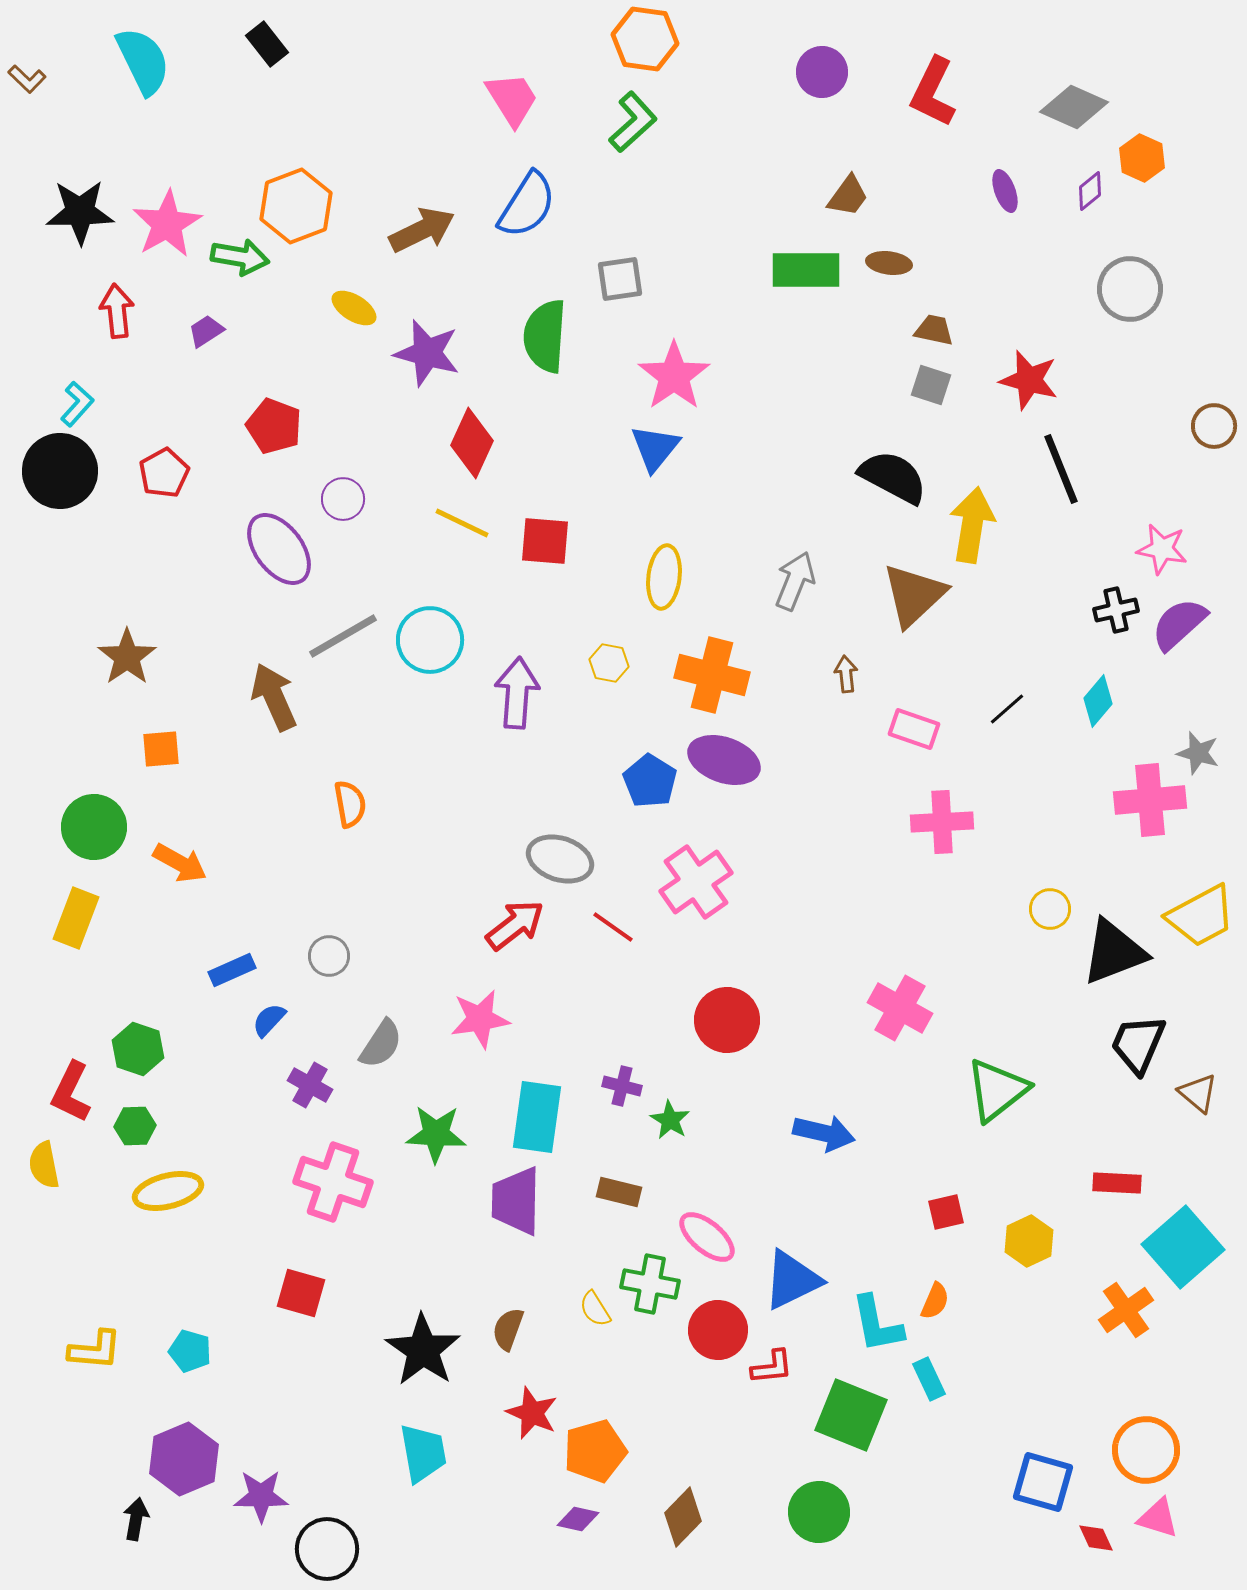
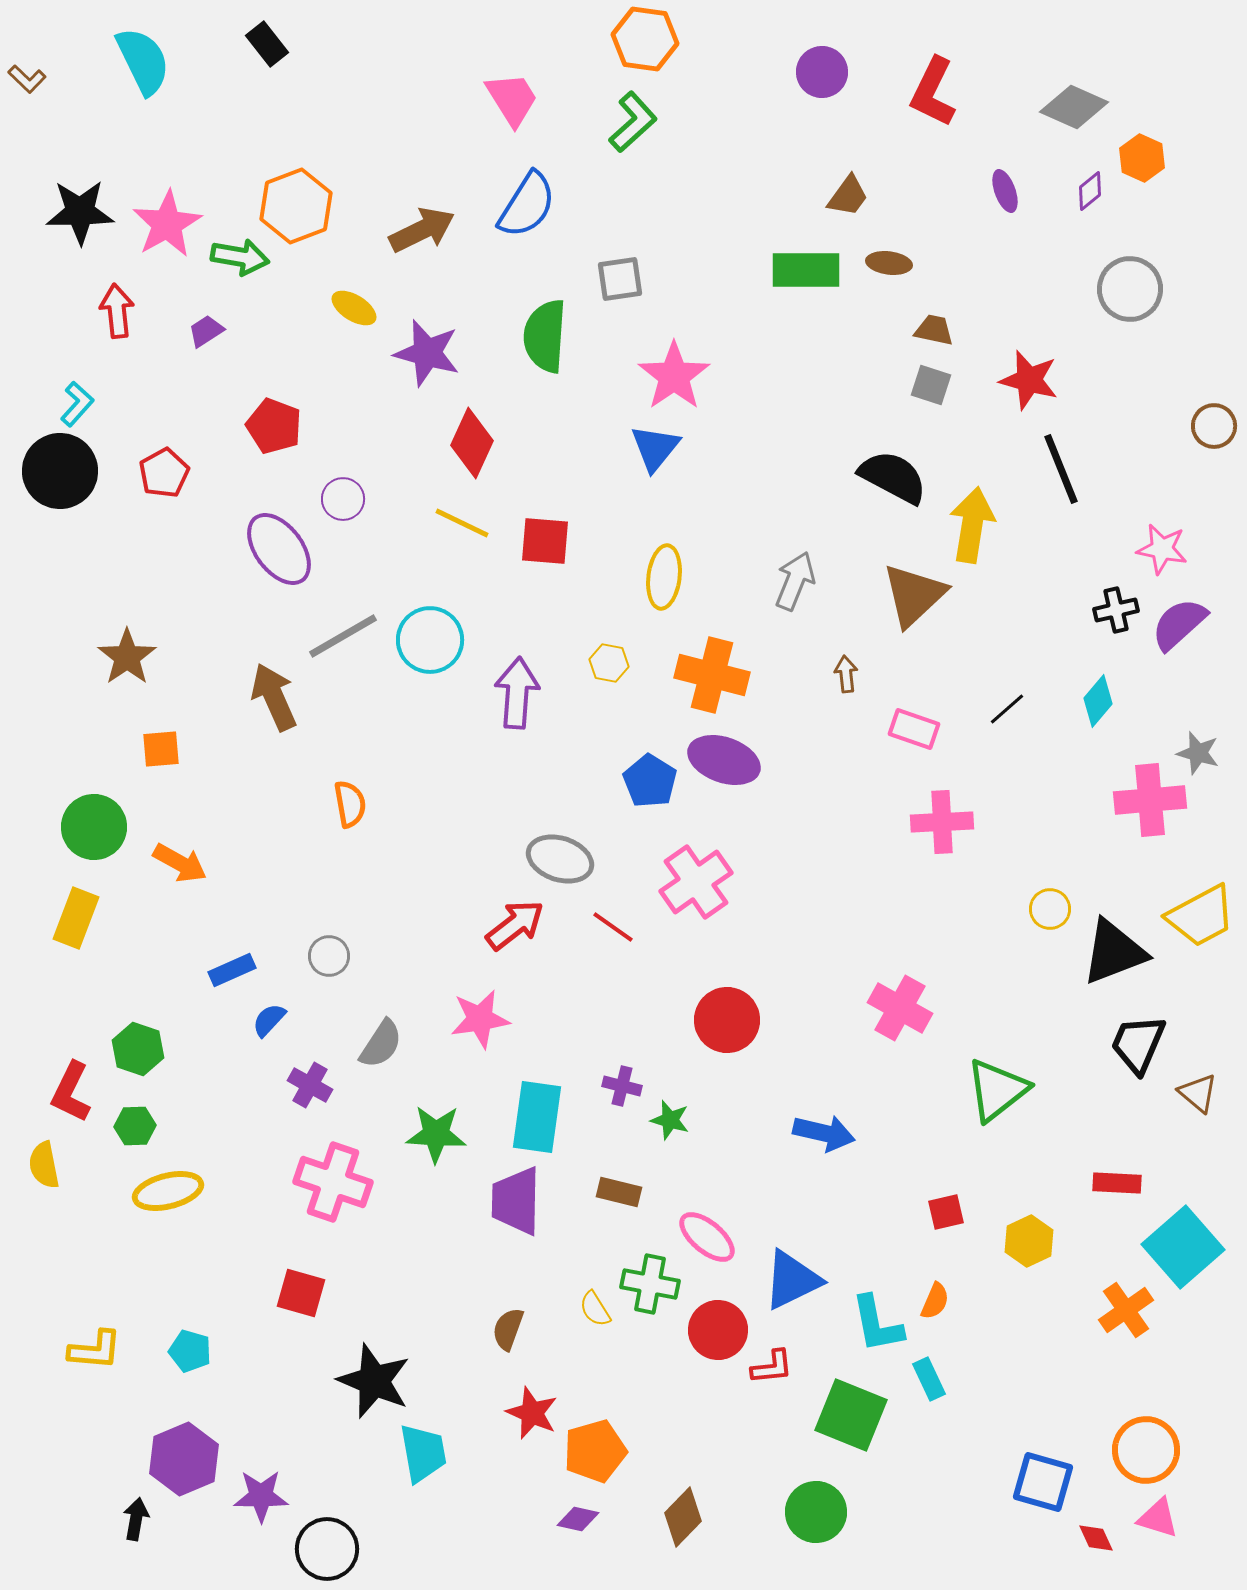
green star at (670, 1120): rotated 15 degrees counterclockwise
black star at (423, 1350): moved 49 px left, 31 px down; rotated 12 degrees counterclockwise
green circle at (819, 1512): moved 3 px left
